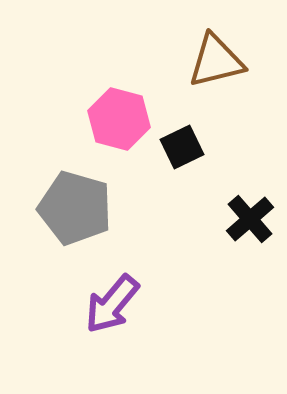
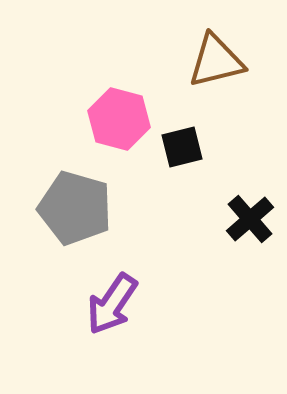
black square: rotated 12 degrees clockwise
purple arrow: rotated 6 degrees counterclockwise
